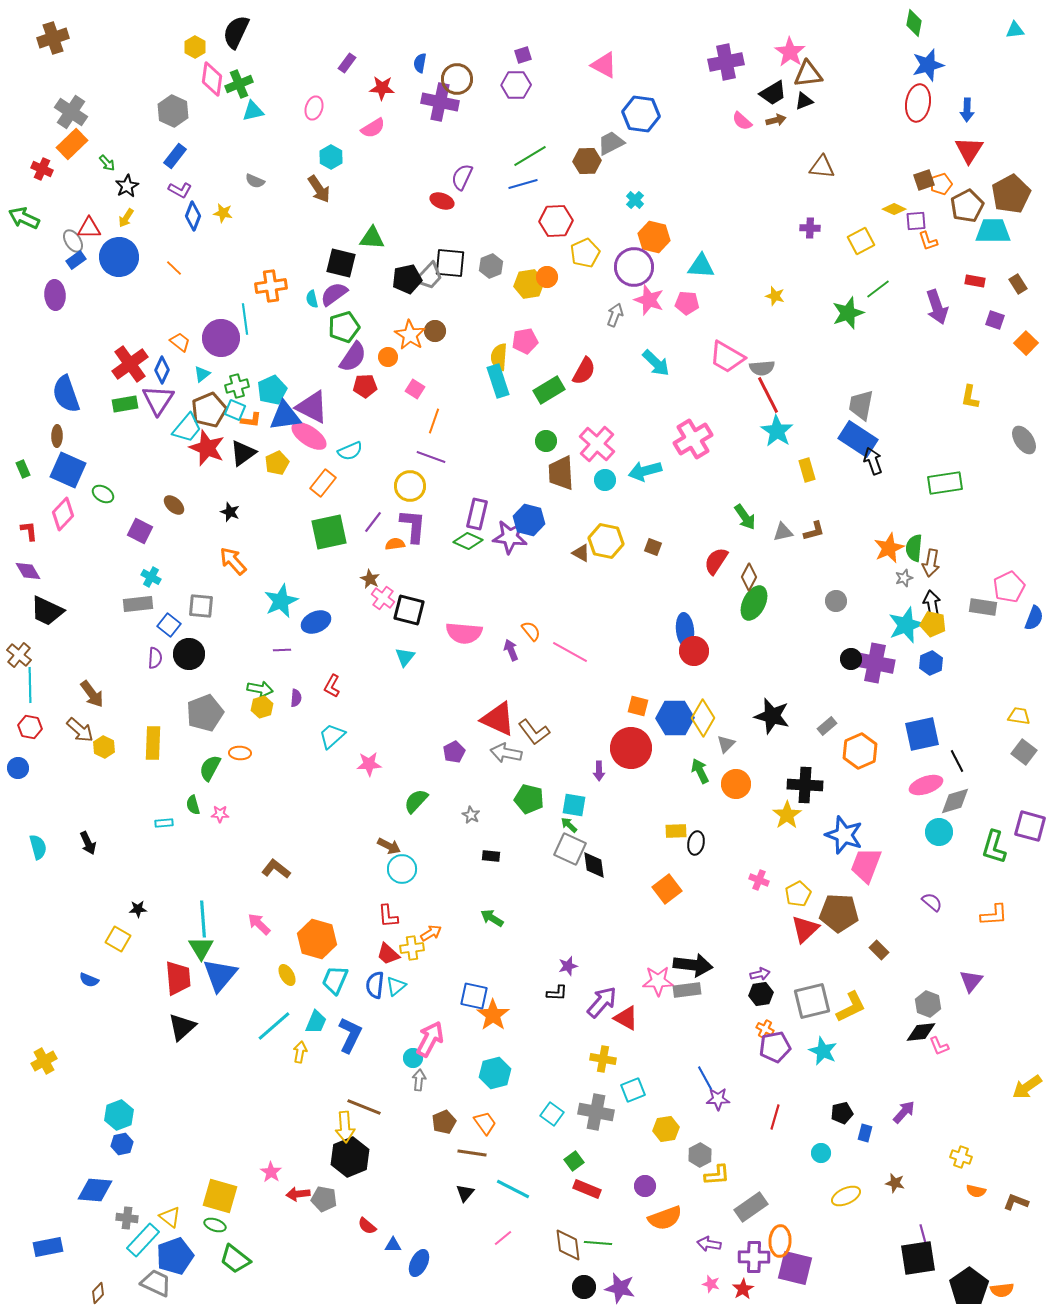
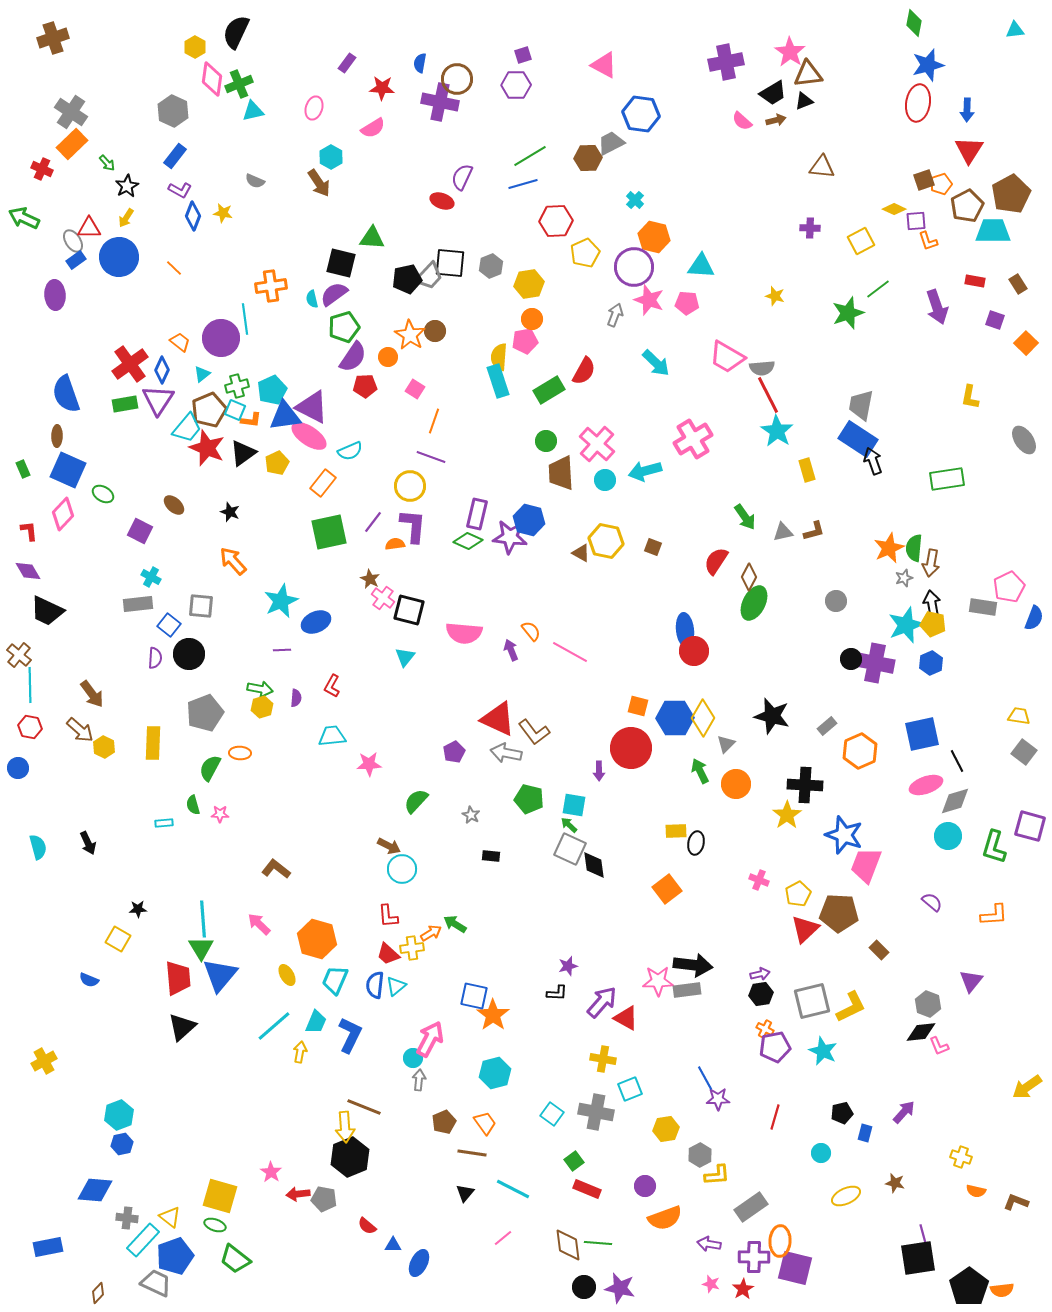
brown hexagon at (587, 161): moved 1 px right, 3 px up
brown arrow at (319, 189): moved 6 px up
orange circle at (547, 277): moved 15 px left, 42 px down
green rectangle at (945, 483): moved 2 px right, 4 px up
cyan trapezoid at (332, 736): rotated 36 degrees clockwise
cyan circle at (939, 832): moved 9 px right, 4 px down
green arrow at (492, 918): moved 37 px left, 6 px down
cyan square at (633, 1090): moved 3 px left, 1 px up
